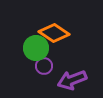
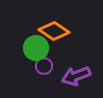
orange diamond: moved 2 px up
purple arrow: moved 4 px right, 4 px up
